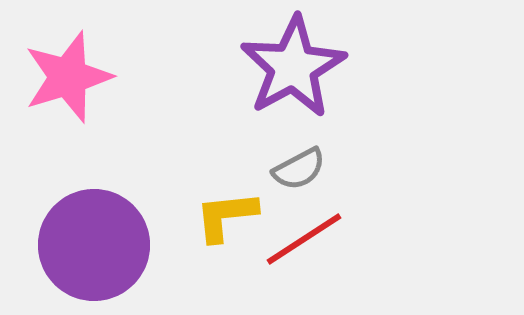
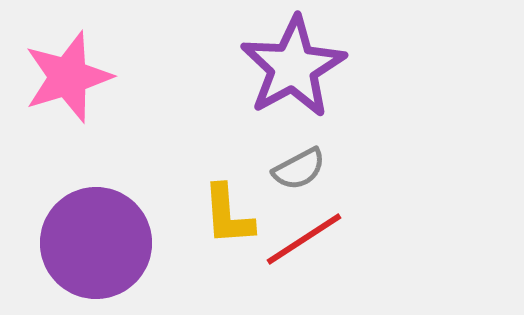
yellow L-shape: moved 2 px right, 1 px up; rotated 88 degrees counterclockwise
purple circle: moved 2 px right, 2 px up
